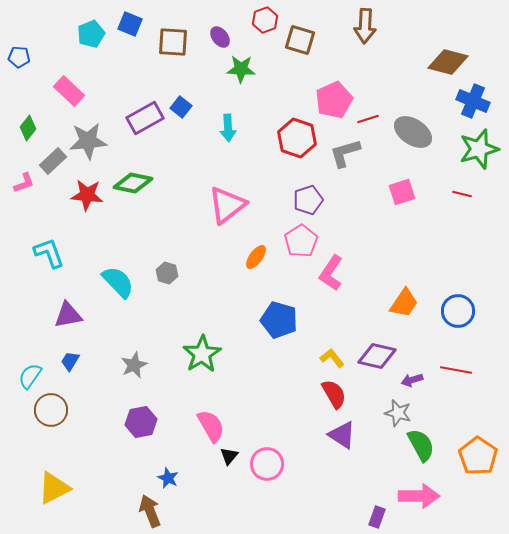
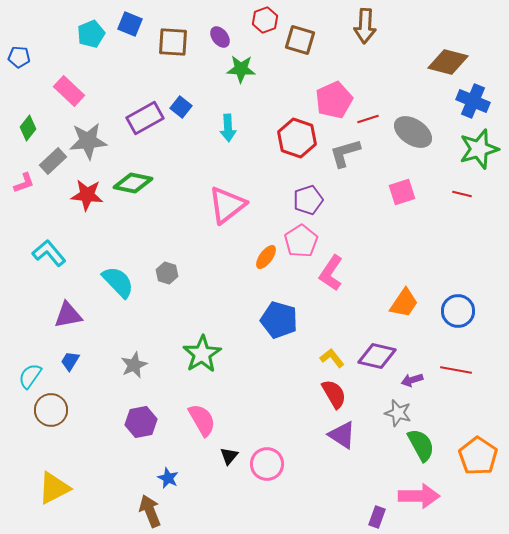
cyan L-shape at (49, 253): rotated 20 degrees counterclockwise
orange ellipse at (256, 257): moved 10 px right
pink semicircle at (211, 426): moved 9 px left, 6 px up
